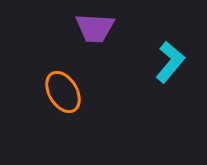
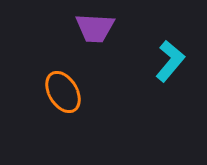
cyan L-shape: moved 1 px up
